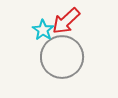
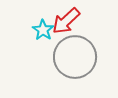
gray circle: moved 13 px right
